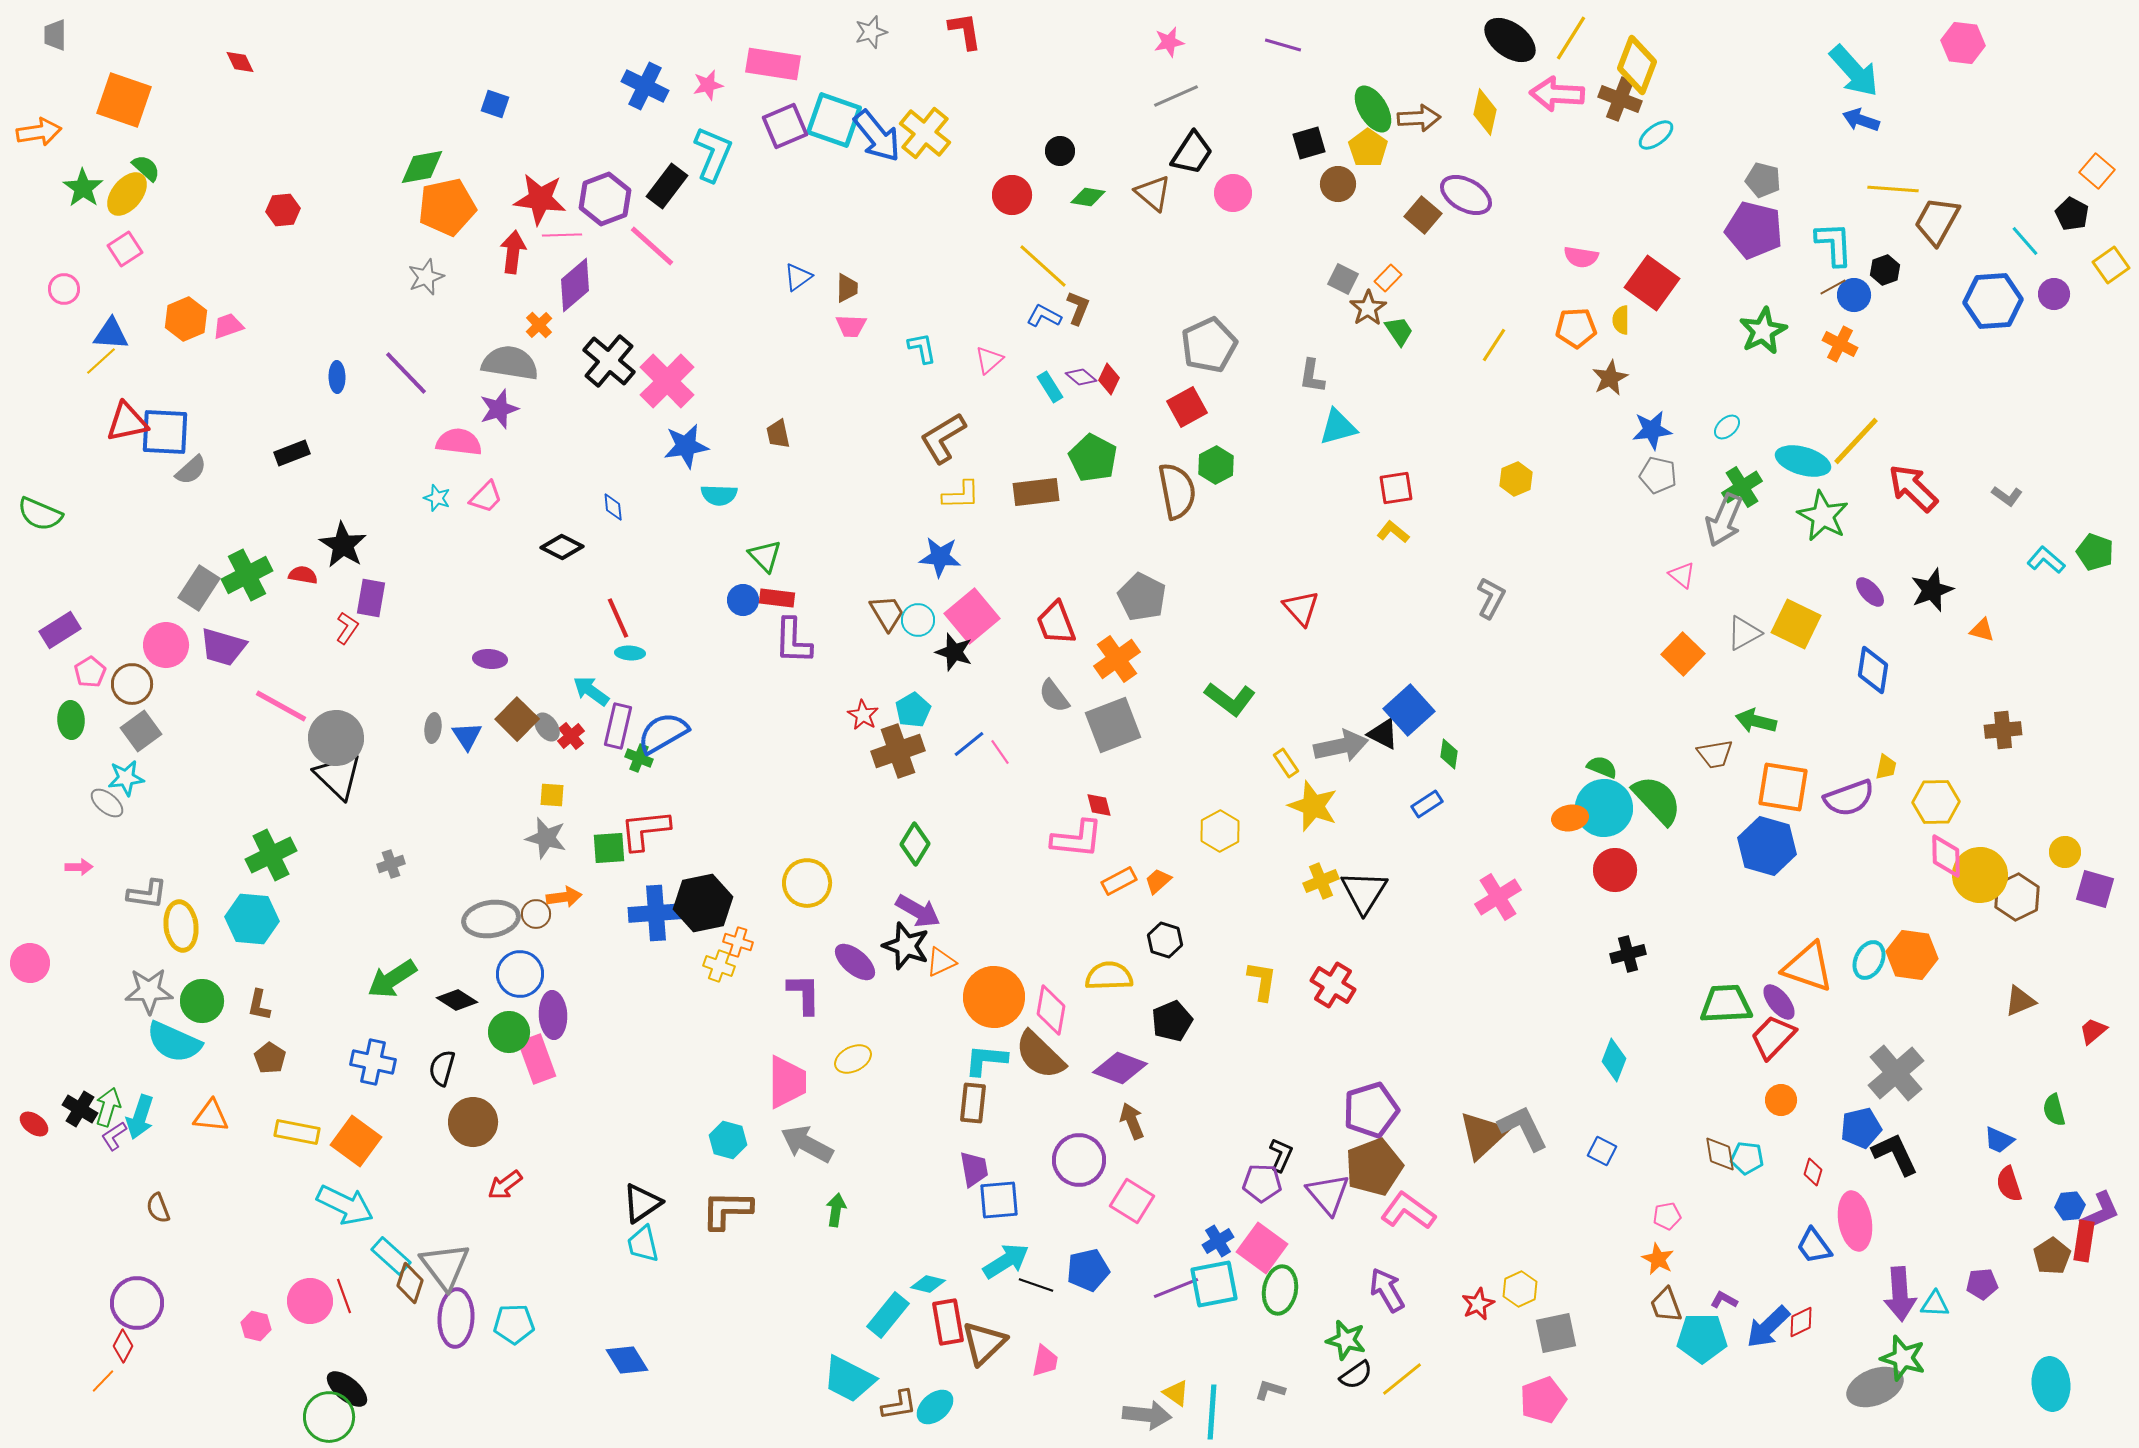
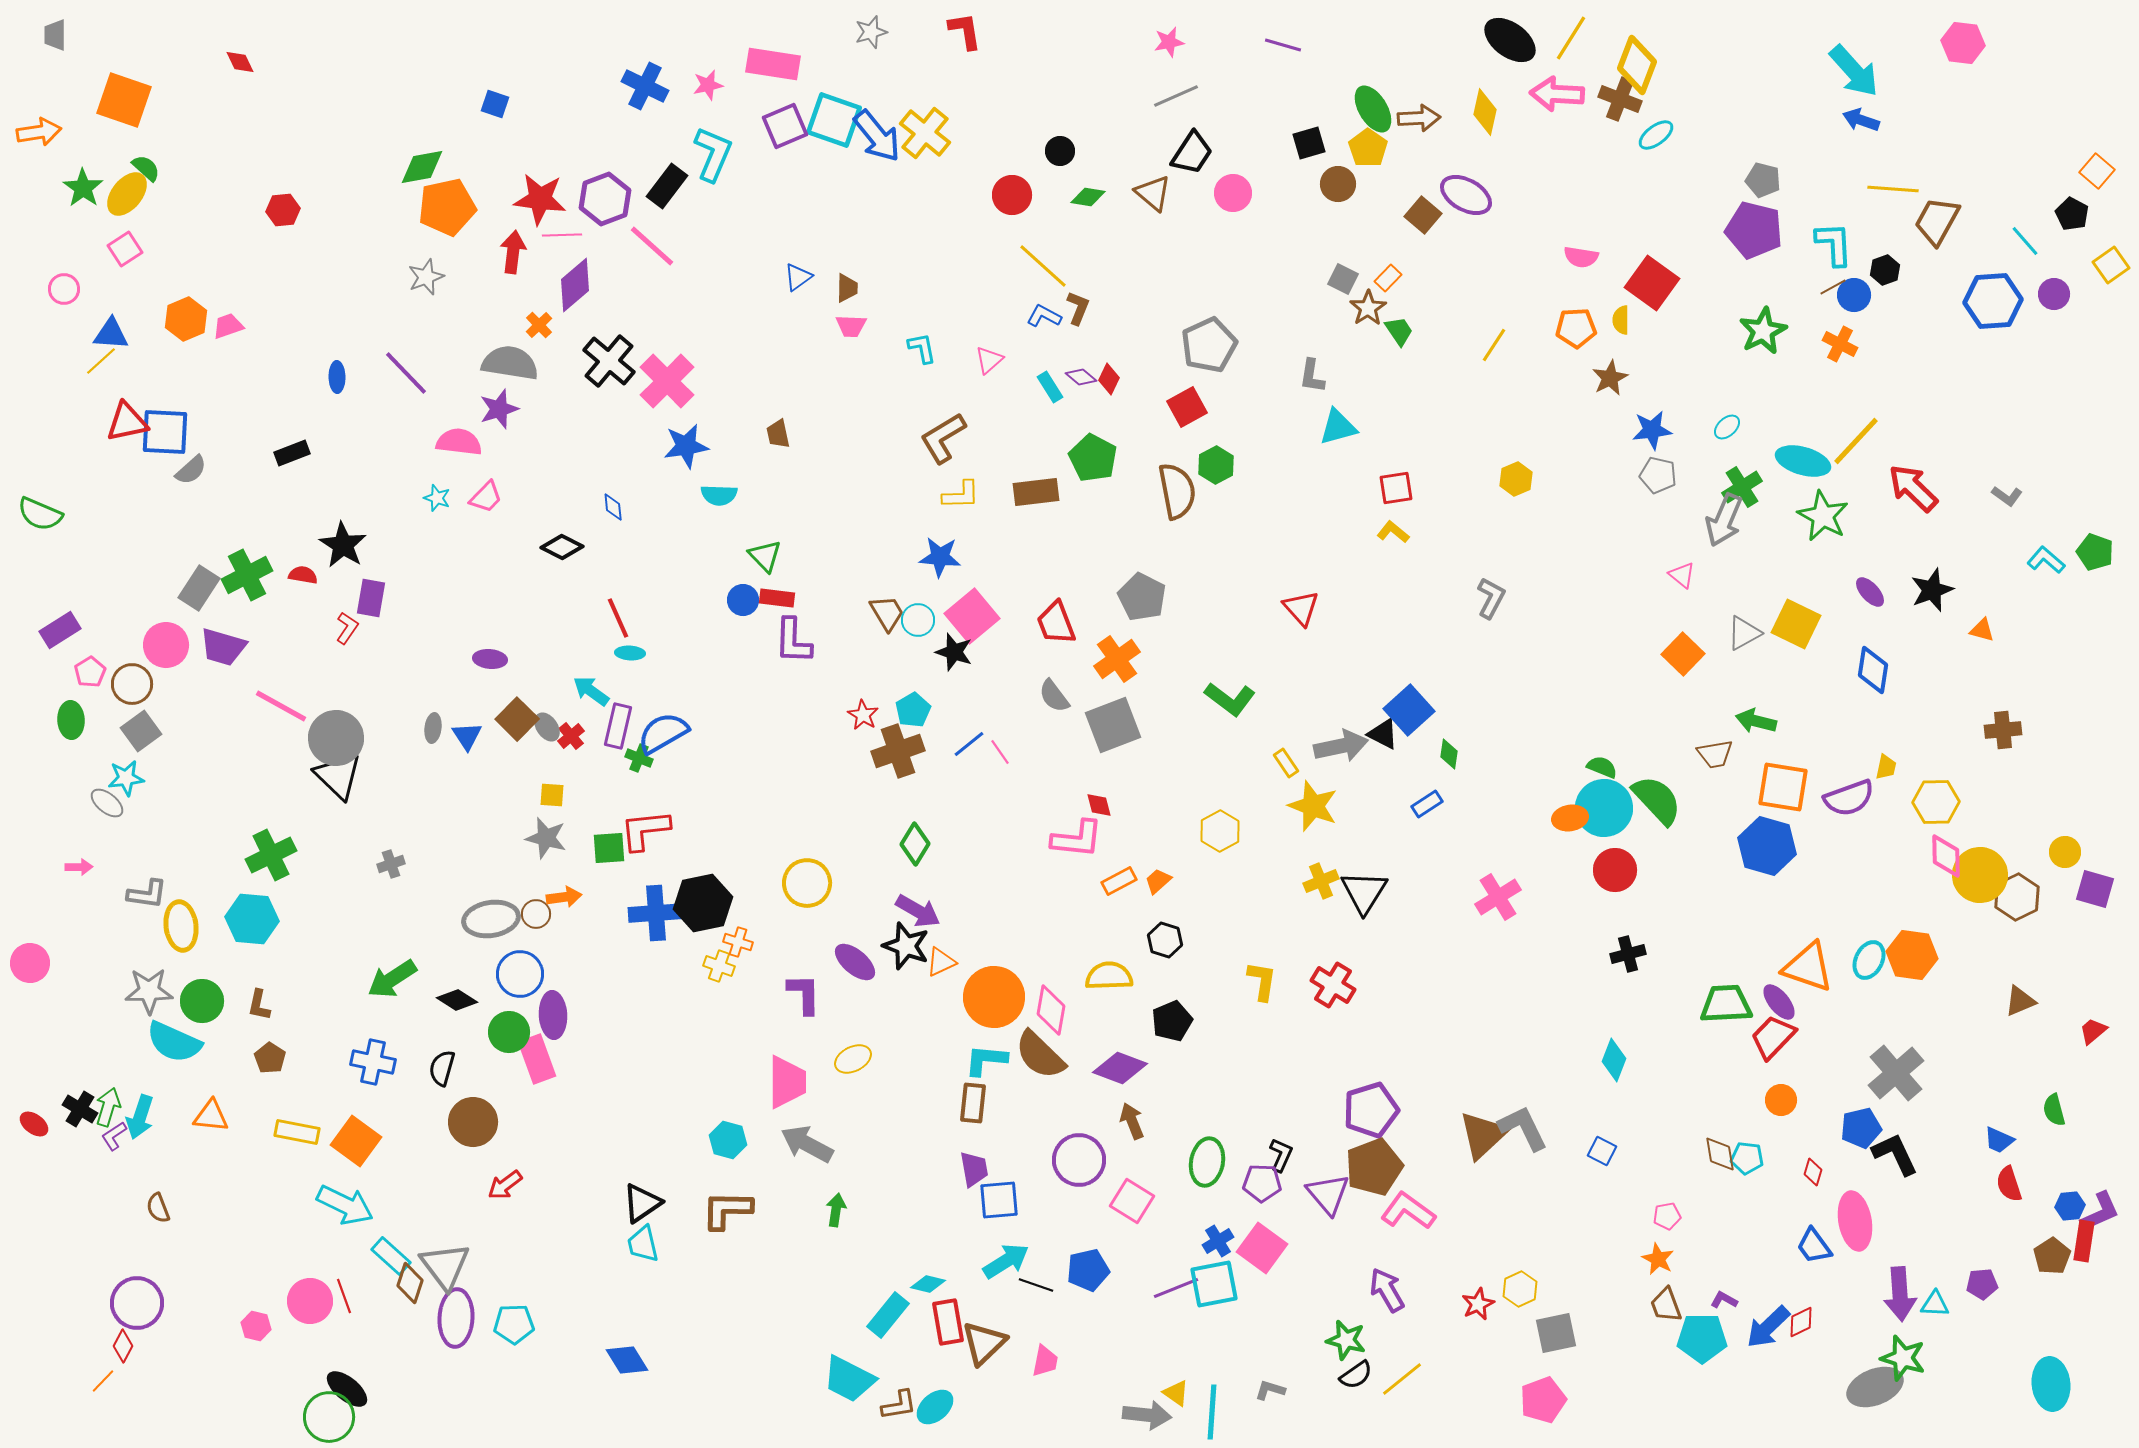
green ellipse at (1280, 1290): moved 73 px left, 128 px up
